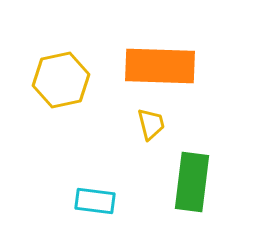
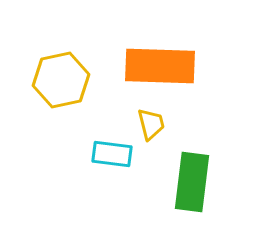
cyan rectangle: moved 17 px right, 47 px up
